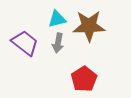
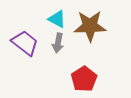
cyan triangle: rotated 42 degrees clockwise
brown star: moved 1 px right
